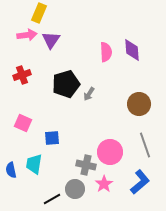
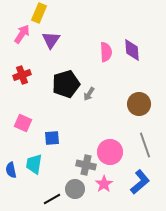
pink arrow: moved 5 px left, 1 px up; rotated 48 degrees counterclockwise
